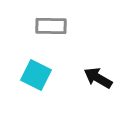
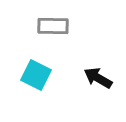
gray rectangle: moved 2 px right
